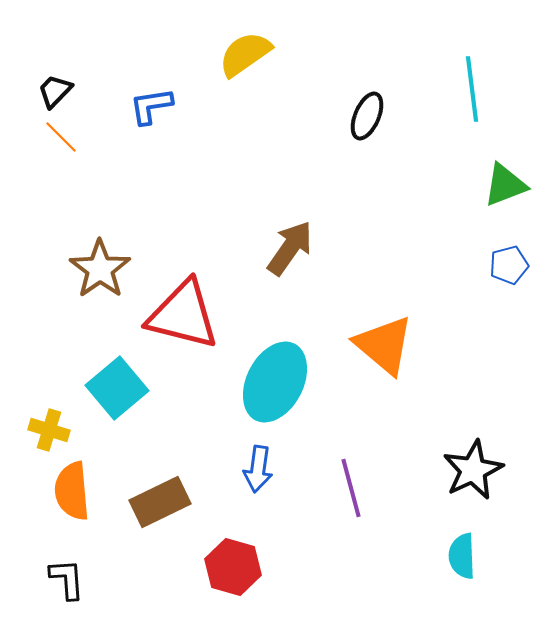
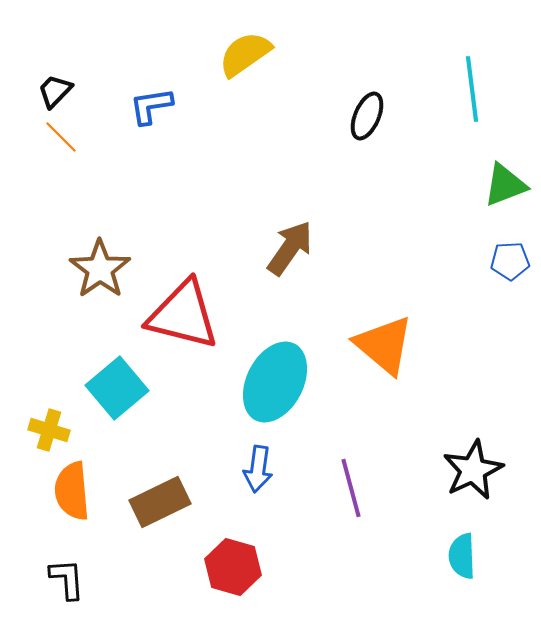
blue pentagon: moved 1 px right, 4 px up; rotated 12 degrees clockwise
